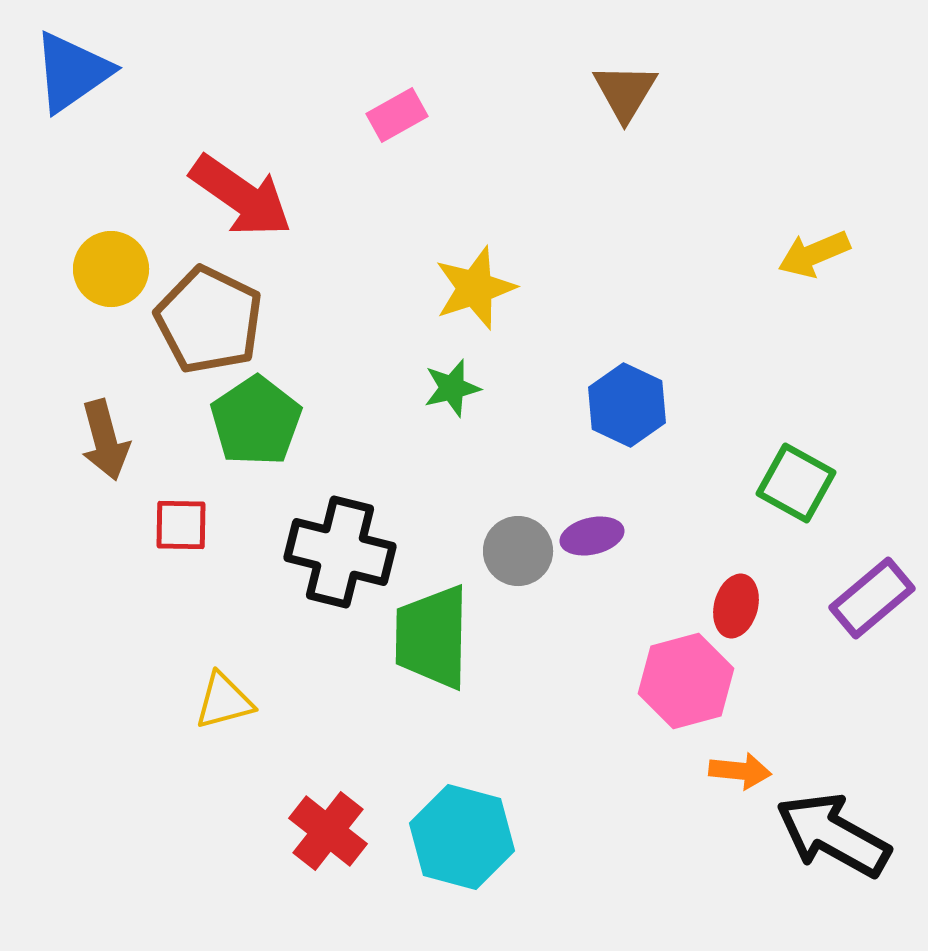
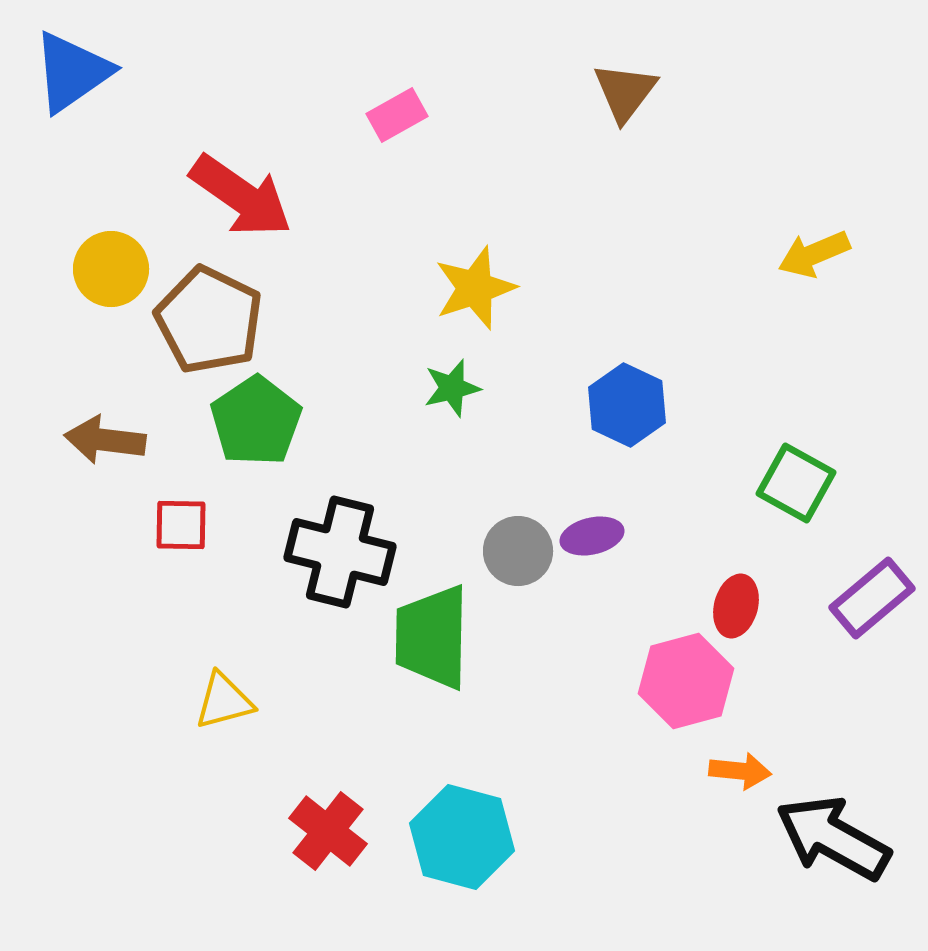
brown triangle: rotated 6 degrees clockwise
brown arrow: rotated 112 degrees clockwise
black arrow: moved 3 px down
